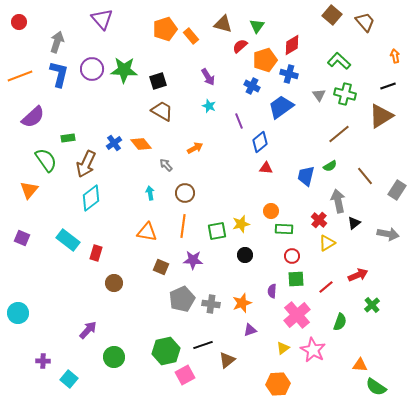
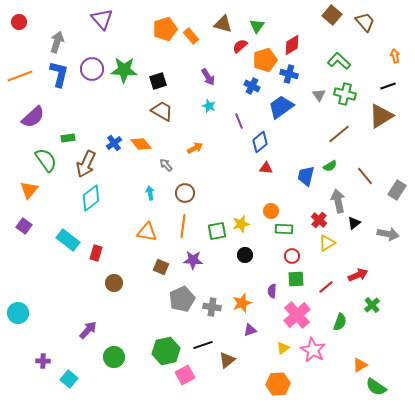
purple square at (22, 238): moved 2 px right, 12 px up; rotated 14 degrees clockwise
gray cross at (211, 304): moved 1 px right, 3 px down
orange triangle at (360, 365): rotated 35 degrees counterclockwise
